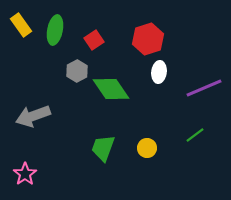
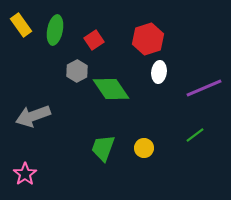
yellow circle: moved 3 px left
